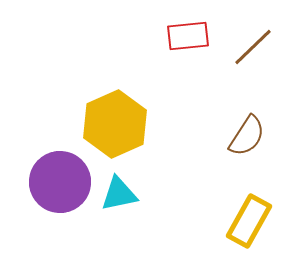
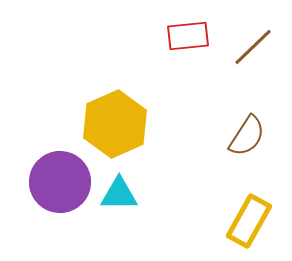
cyan triangle: rotated 12 degrees clockwise
